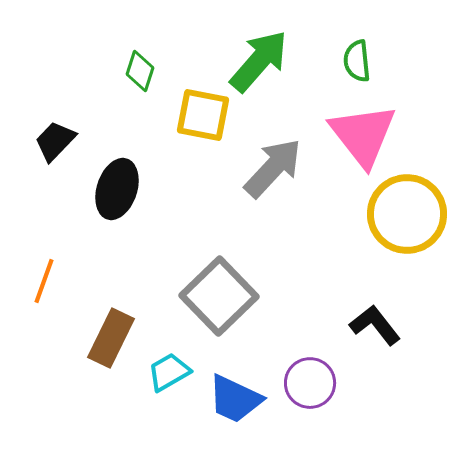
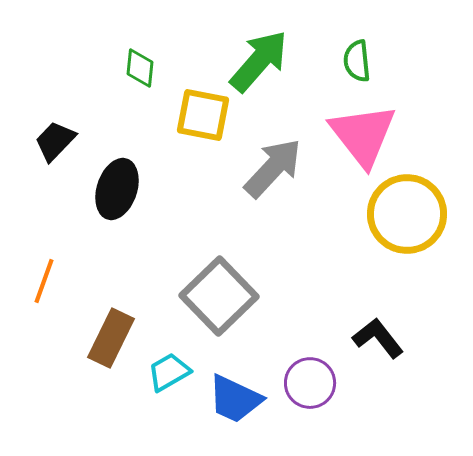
green diamond: moved 3 px up; rotated 12 degrees counterclockwise
black L-shape: moved 3 px right, 13 px down
